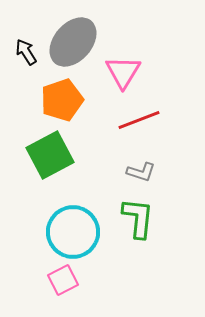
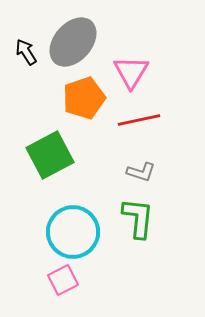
pink triangle: moved 8 px right
orange pentagon: moved 22 px right, 2 px up
red line: rotated 9 degrees clockwise
